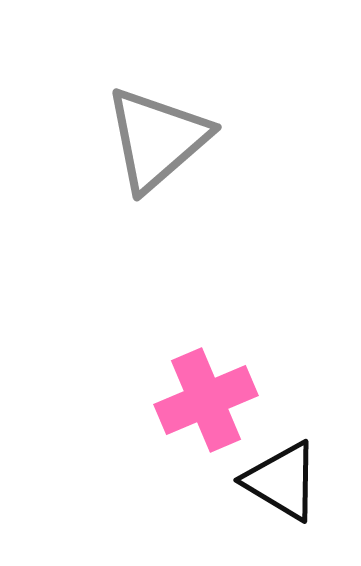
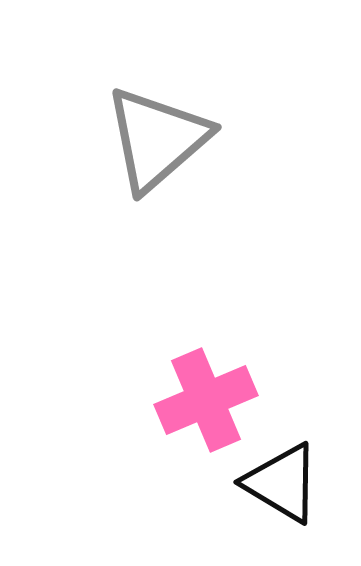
black triangle: moved 2 px down
